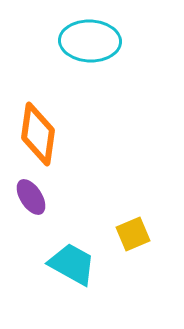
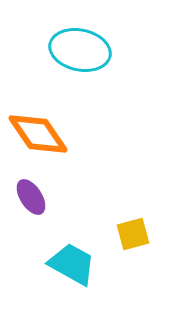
cyan ellipse: moved 10 px left, 9 px down; rotated 10 degrees clockwise
orange diamond: rotated 42 degrees counterclockwise
yellow square: rotated 8 degrees clockwise
